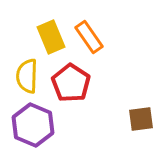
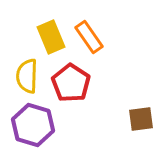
purple hexagon: rotated 6 degrees counterclockwise
